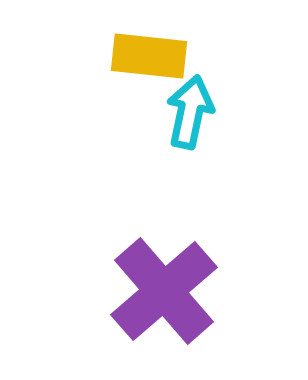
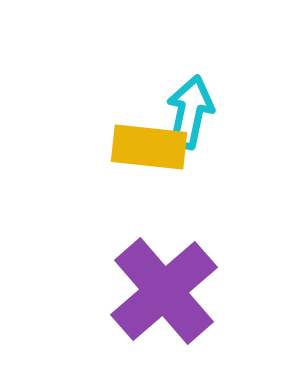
yellow rectangle: moved 91 px down
